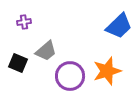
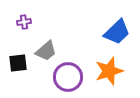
blue trapezoid: moved 2 px left, 6 px down
black square: rotated 30 degrees counterclockwise
orange star: moved 2 px right
purple circle: moved 2 px left, 1 px down
